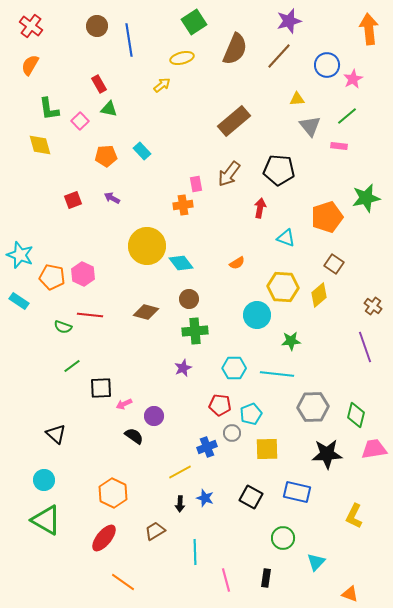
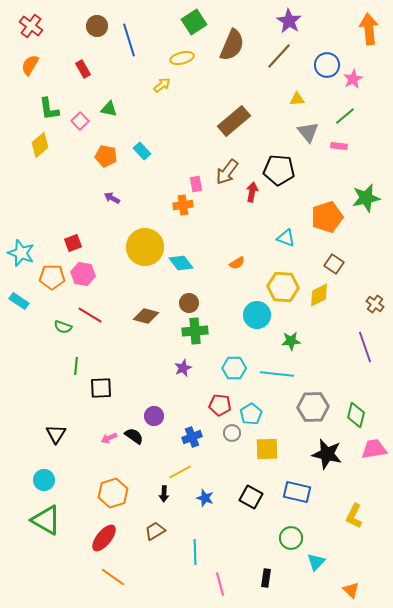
purple star at (289, 21): rotated 25 degrees counterclockwise
blue line at (129, 40): rotated 8 degrees counterclockwise
brown semicircle at (235, 49): moved 3 px left, 4 px up
red rectangle at (99, 84): moved 16 px left, 15 px up
green line at (347, 116): moved 2 px left
gray triangle at (310, 126): moved 2 px left, 6 px down
yellow diamond at (40, 145): rotated 65 degrees clockwise
orange pentagon at (106, 156): rotated 15 degrees clockwise
brown arrow at (229, 174): moved 2 px left, 2 px up
red square at (73, 200): moved 43 px down
red arrow at (260, 208): moved 8 px left, 16 px up
yellow circle at (147, 246): moved 2 px left, 1 px down
cyan star at (20, 255): moved 1 px right, 2 px up
pink hexagon at (83, 274): rotated 15 degrees counterclockwise
orange pentagon at (52, 277): rotated 10 degrees counterclockwise
yellow diamond at (319, 295): rotated 15 degrees clockwise
brown circle at (189, 299): moved 4 px down
brown cross at (373, 306): moved 2 px right, 2 px up
brown diamond at (146, 312): moved 4 px down
red line at (90, 315): rotated 25 degrees clockwise
green line at (72, 366): moved 4 px right; rotated 48 degrees counterclockwise
pink arrow at (124, 404): moved 15 px left, 34 px down
cyan pentagon at (251, 414): rotated 10 degrees counterclockwise
black triangle at (56, 434): rotated 20 degrees clockwise
blue cross at (207, 447): moved 15 px left, 10 px up
black star at (327, 454): rotated 16 degrees clockwise
orange hexagon at (113, 493): rotated 16 degrees clockwise
black arrow at (180, 504): moved 16 px left, 10 px up
green circle at (283, 538): moved 8 px right
pink line at (226, 580): moved 6 px left, 4 px down
orange line at (123, 582): moved 10 px left, 5 px up
orange triangle at (350, 594): moved 1 px right, 4 px up; rotated 24 degrees clockwise
